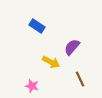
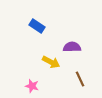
purple semicircle: rotated 48 degrees clockwise
